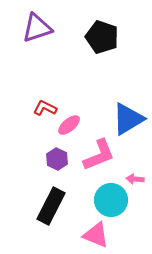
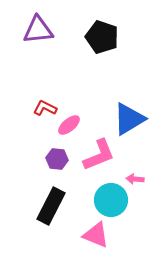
purple triangle: moved 1 px right, 2 px down; rotated 12 degrees clockwise
blue triangle: moved 1 px right
purple hexagon: rotated 20 degrees counterclockwise
